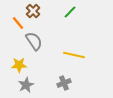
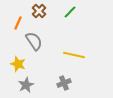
brown cross: moved 6 px right
orange line: rotated 64 degrees clockwise
yellow star: moved 1 px left, 1 px up; rotated 21 degrees clockwise
